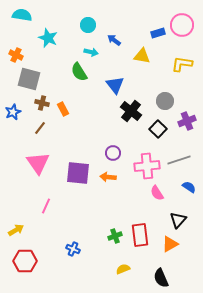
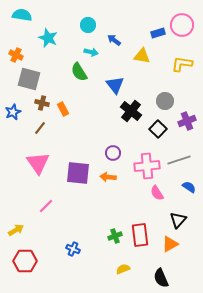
pink line: rotated 21 degrees clockwise
